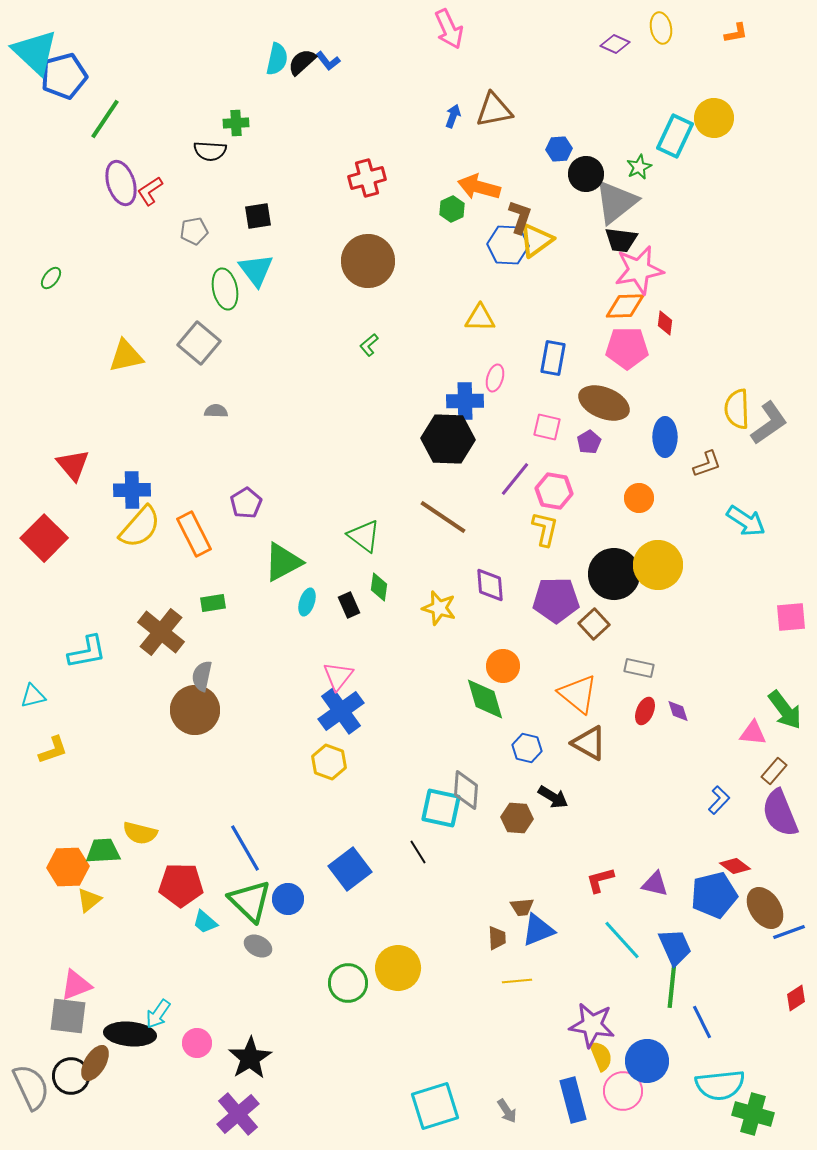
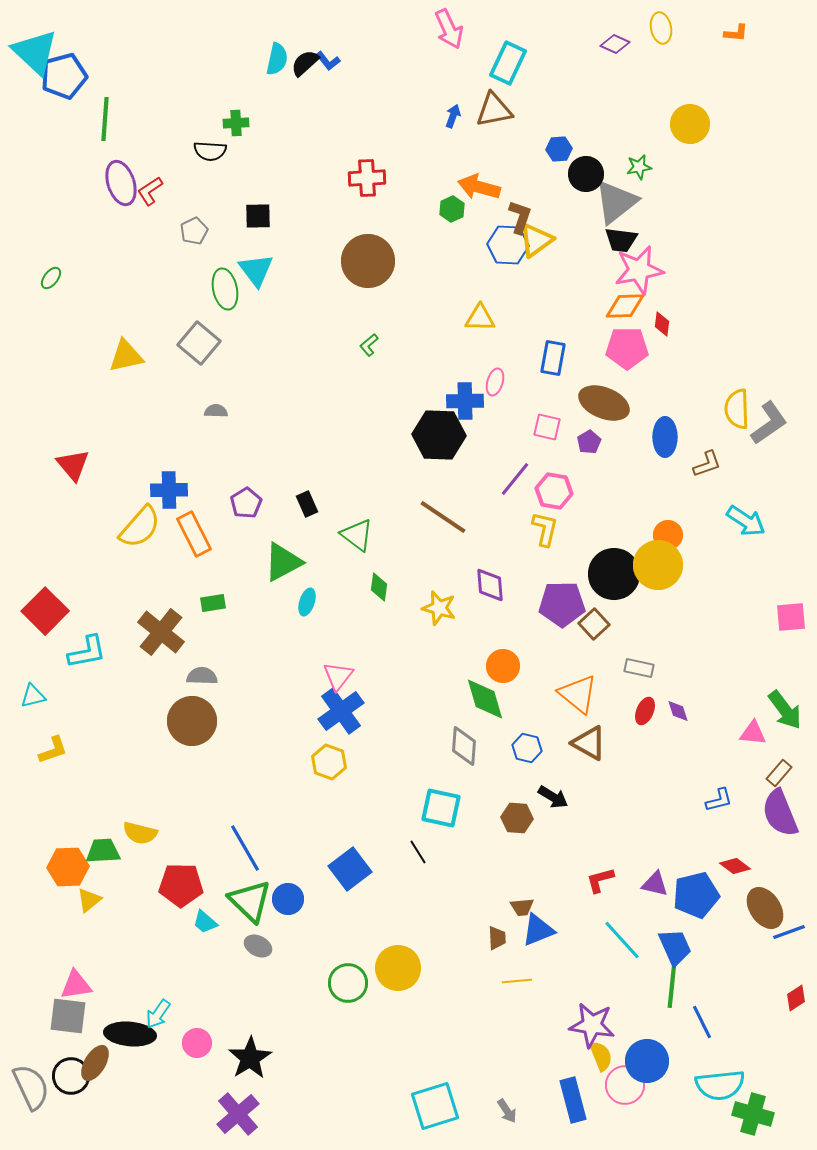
orange L-shape at (736, 33): rotated 15 degrees clockwise
black semicircle at (302, 62): moved 3 px right, 1 px down
yellow circle at (714, 118): moved 24 px left, 6 px down
green line at (105, 119): rotated 30 degrees counterclockwise
cyan rectangle at (675, 136): moved 167 px left, 73 px up
green star at (639, 167): rotated 15 degrees clockwise
red cross at (367, 178): rotated 12 degrees clockwise
black square at (258, 216): rotated 8 degrees clockwise
gray pentagon at (194, 231): rotated 16 degrees counterclockwise
red diamond at (665, 323): moved 3 px left, 1 px down
pink ellipse at (495, 378): moved 4 px down
black hexagon at (448, 439): moved 9 px left, 4 px up
blue cross at (132, 490): moved 37 px right
orange circle at (639, 498): moved 29 px right, 37 px down
green triangle at (364, 536): moved 7 px left, 1 px up
red square at (44, 538): moved 1 px right, 73 px down
purple pentagon at (556, 600): moved 6 px right, 4 px down
black rectangle at (349, 605): moved 42 px left, 101 px up
gray semicircle at (202, 676): rotated 80 degrees clockwise
brown circle at (195, 710): moved 3 px left, 11 px down
brown rectangle at (774, 771): moved 5 px right, 2 px down
gray diamond at (466, 790): moved 2 px left, 44 px up
blue L-shape at (719, 800): rotated 32 degrees clockwise
blue pentagon at (714, 895): moved 18 px left
pink triangle at (76, 985): rotated 12 degrees clockwise
pink circle at (623, 1091): moved 2 px right, 6 px up
